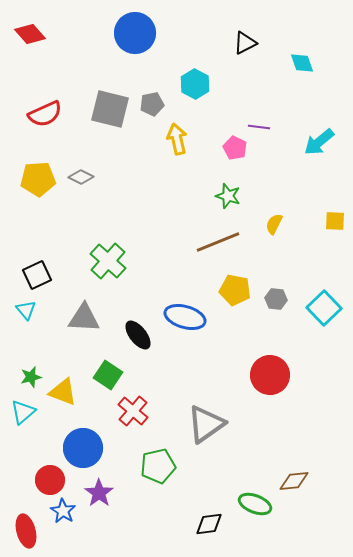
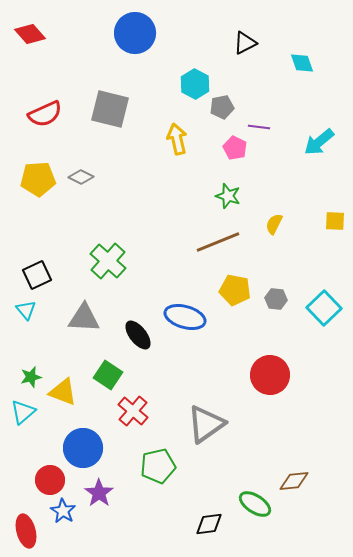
gray pentagon at (152, 104): moved 70 px right, 3 px down
green ellipse at (255, 504): rotated 12 degrees clockwise
